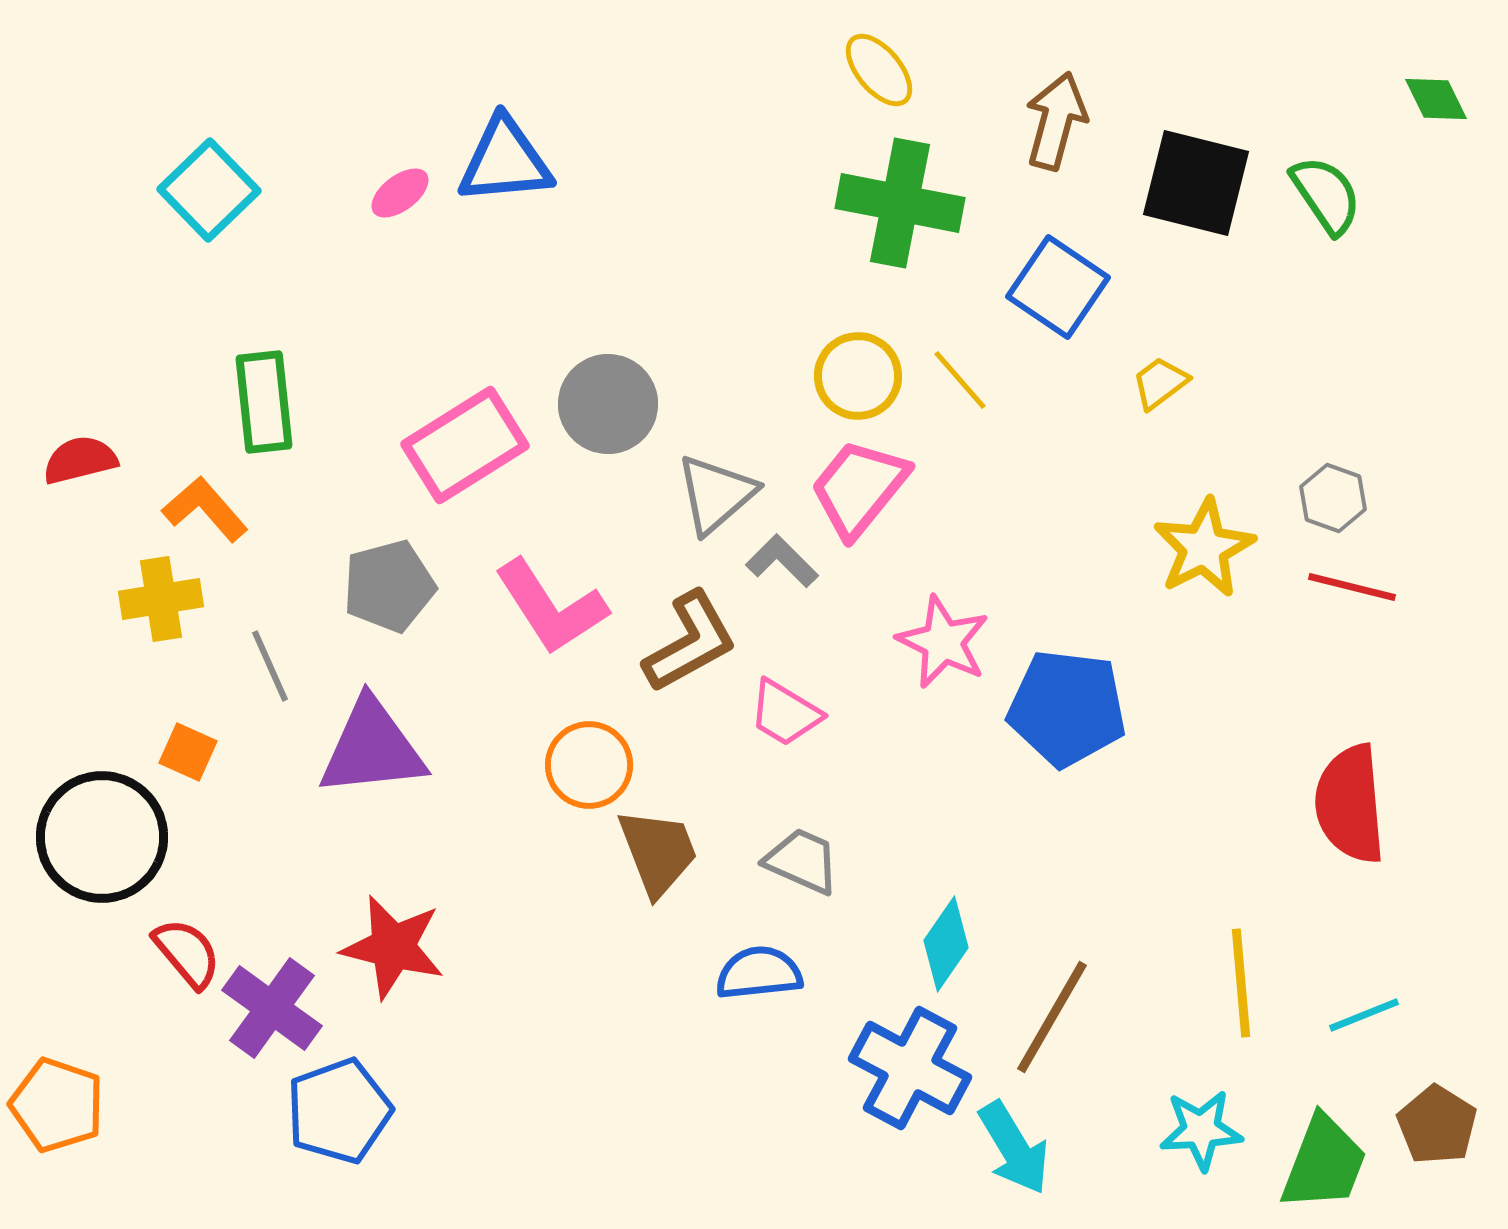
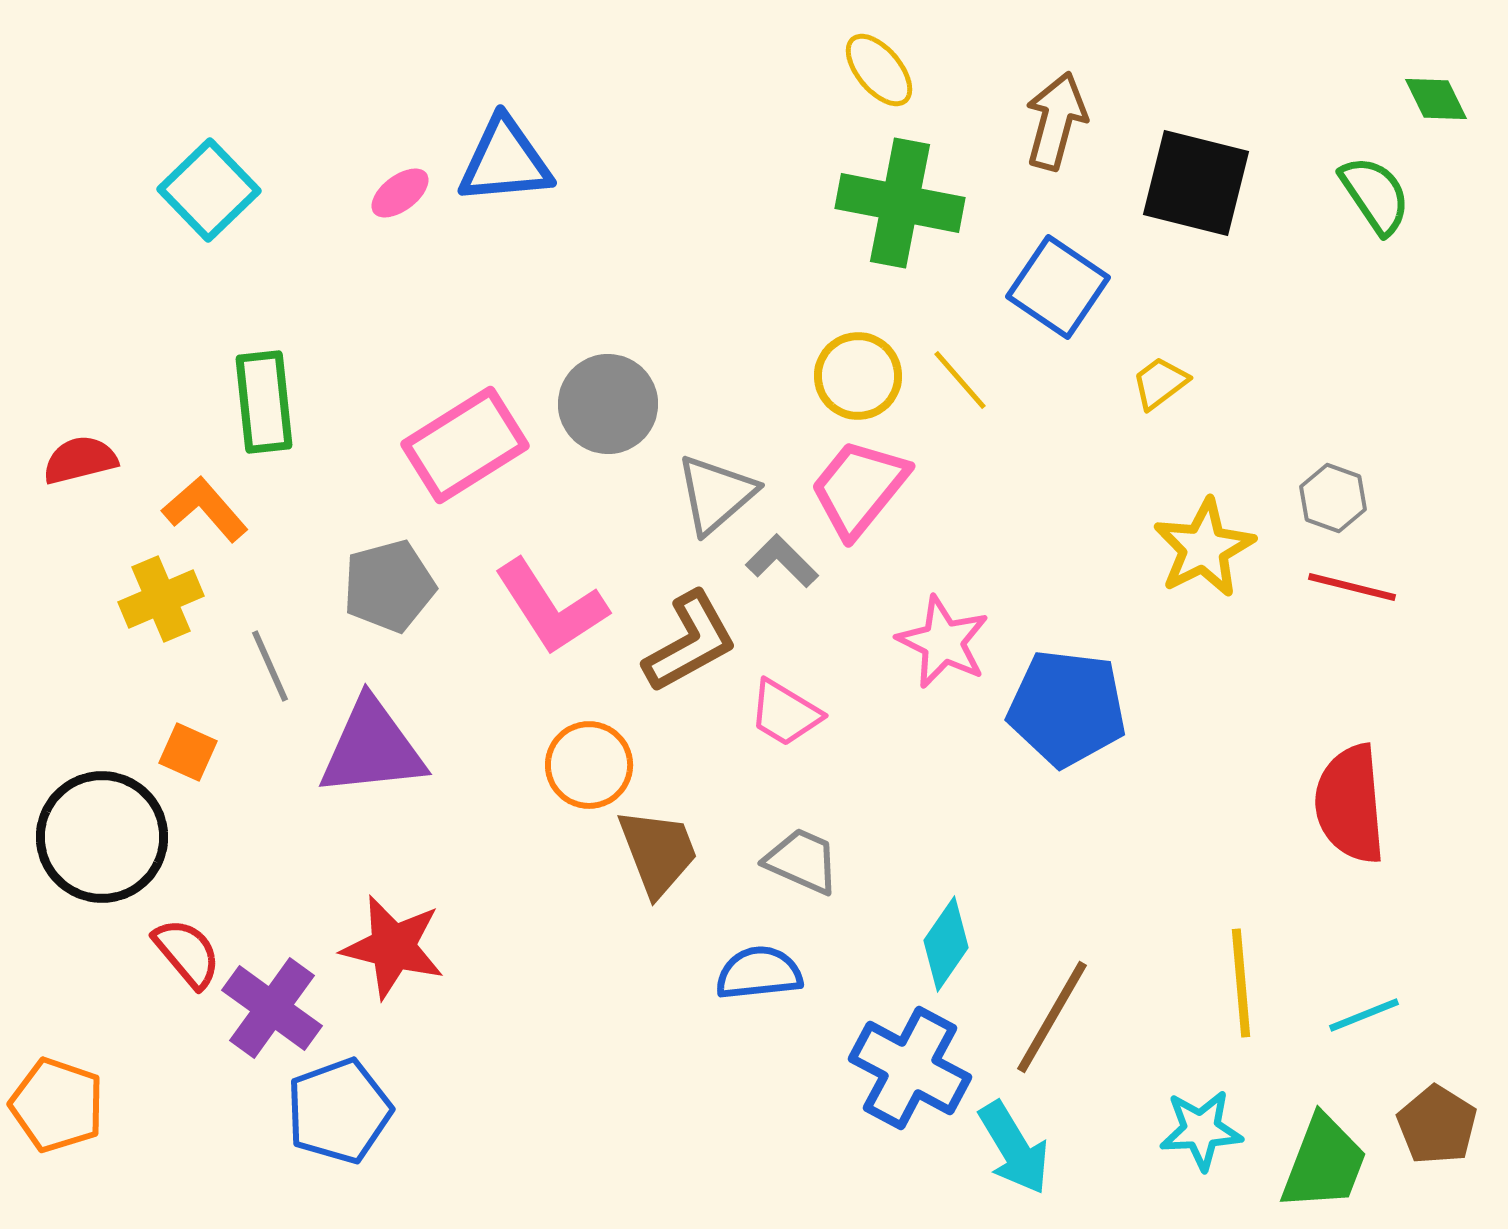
green semicircle at (1326, 195): moved 49 px right
yellow cross at (161, 599): rotated 14 degrees counterclockwise
